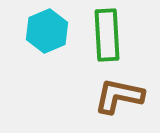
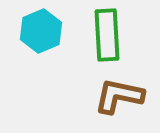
cyan hexagon: moved 6 px left
